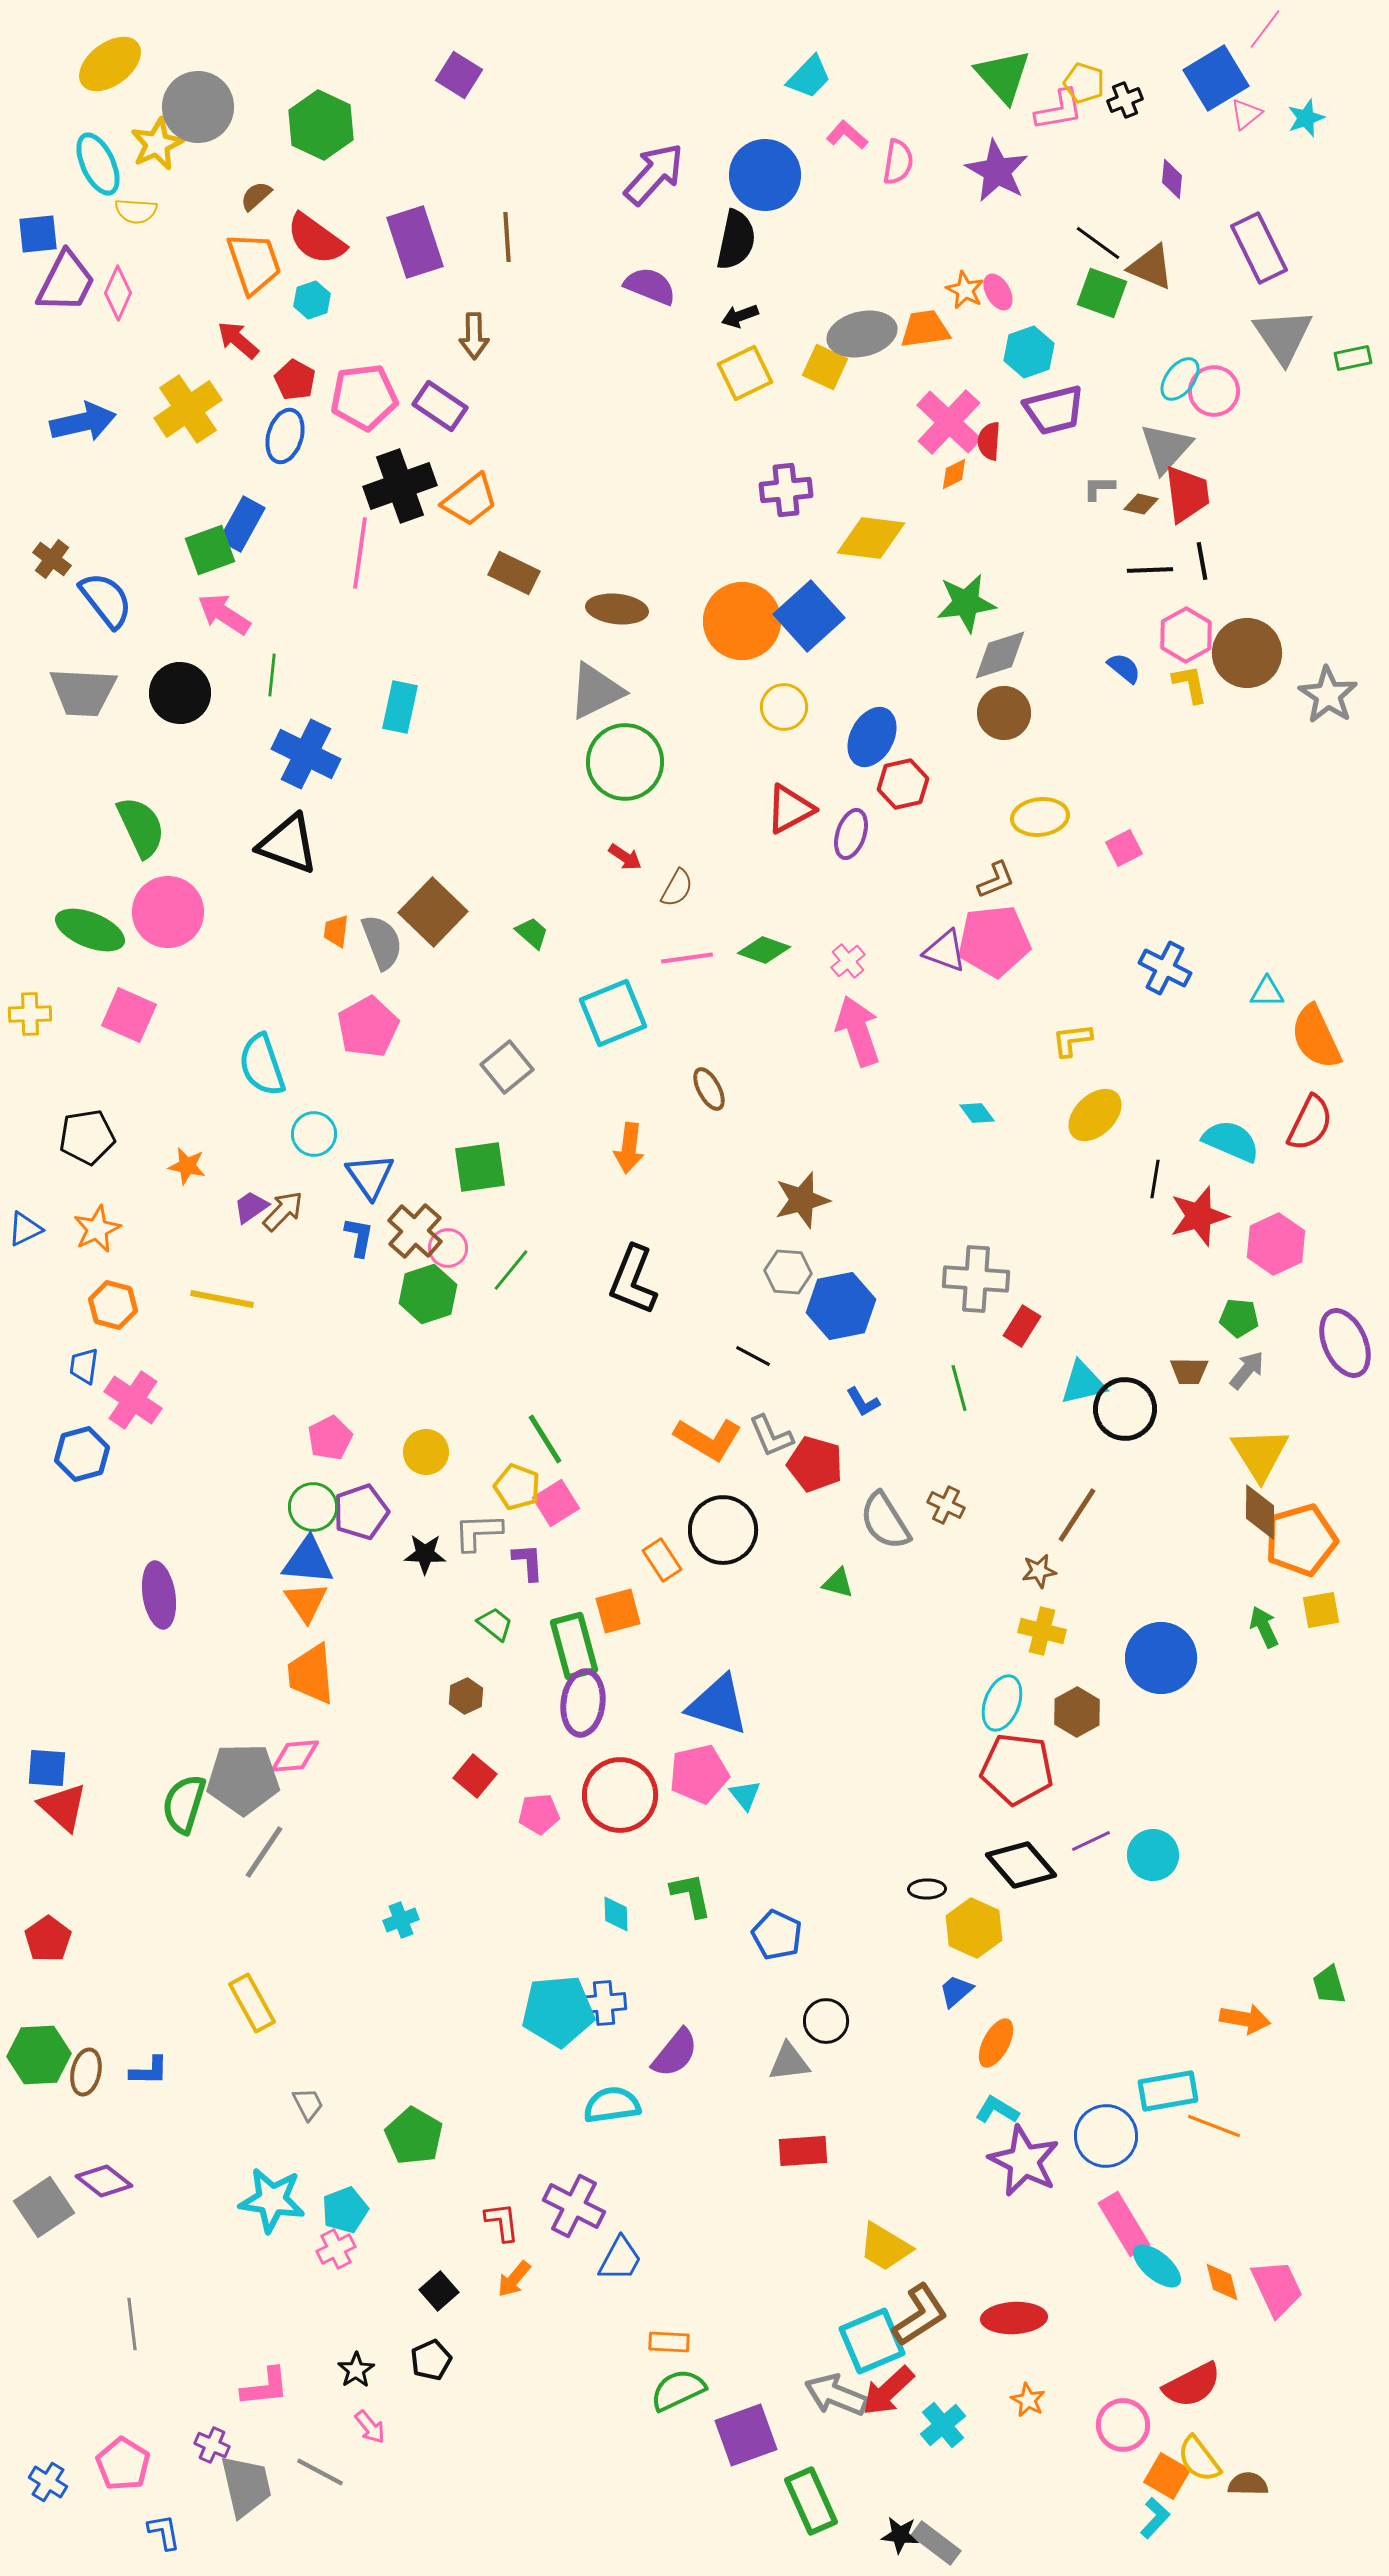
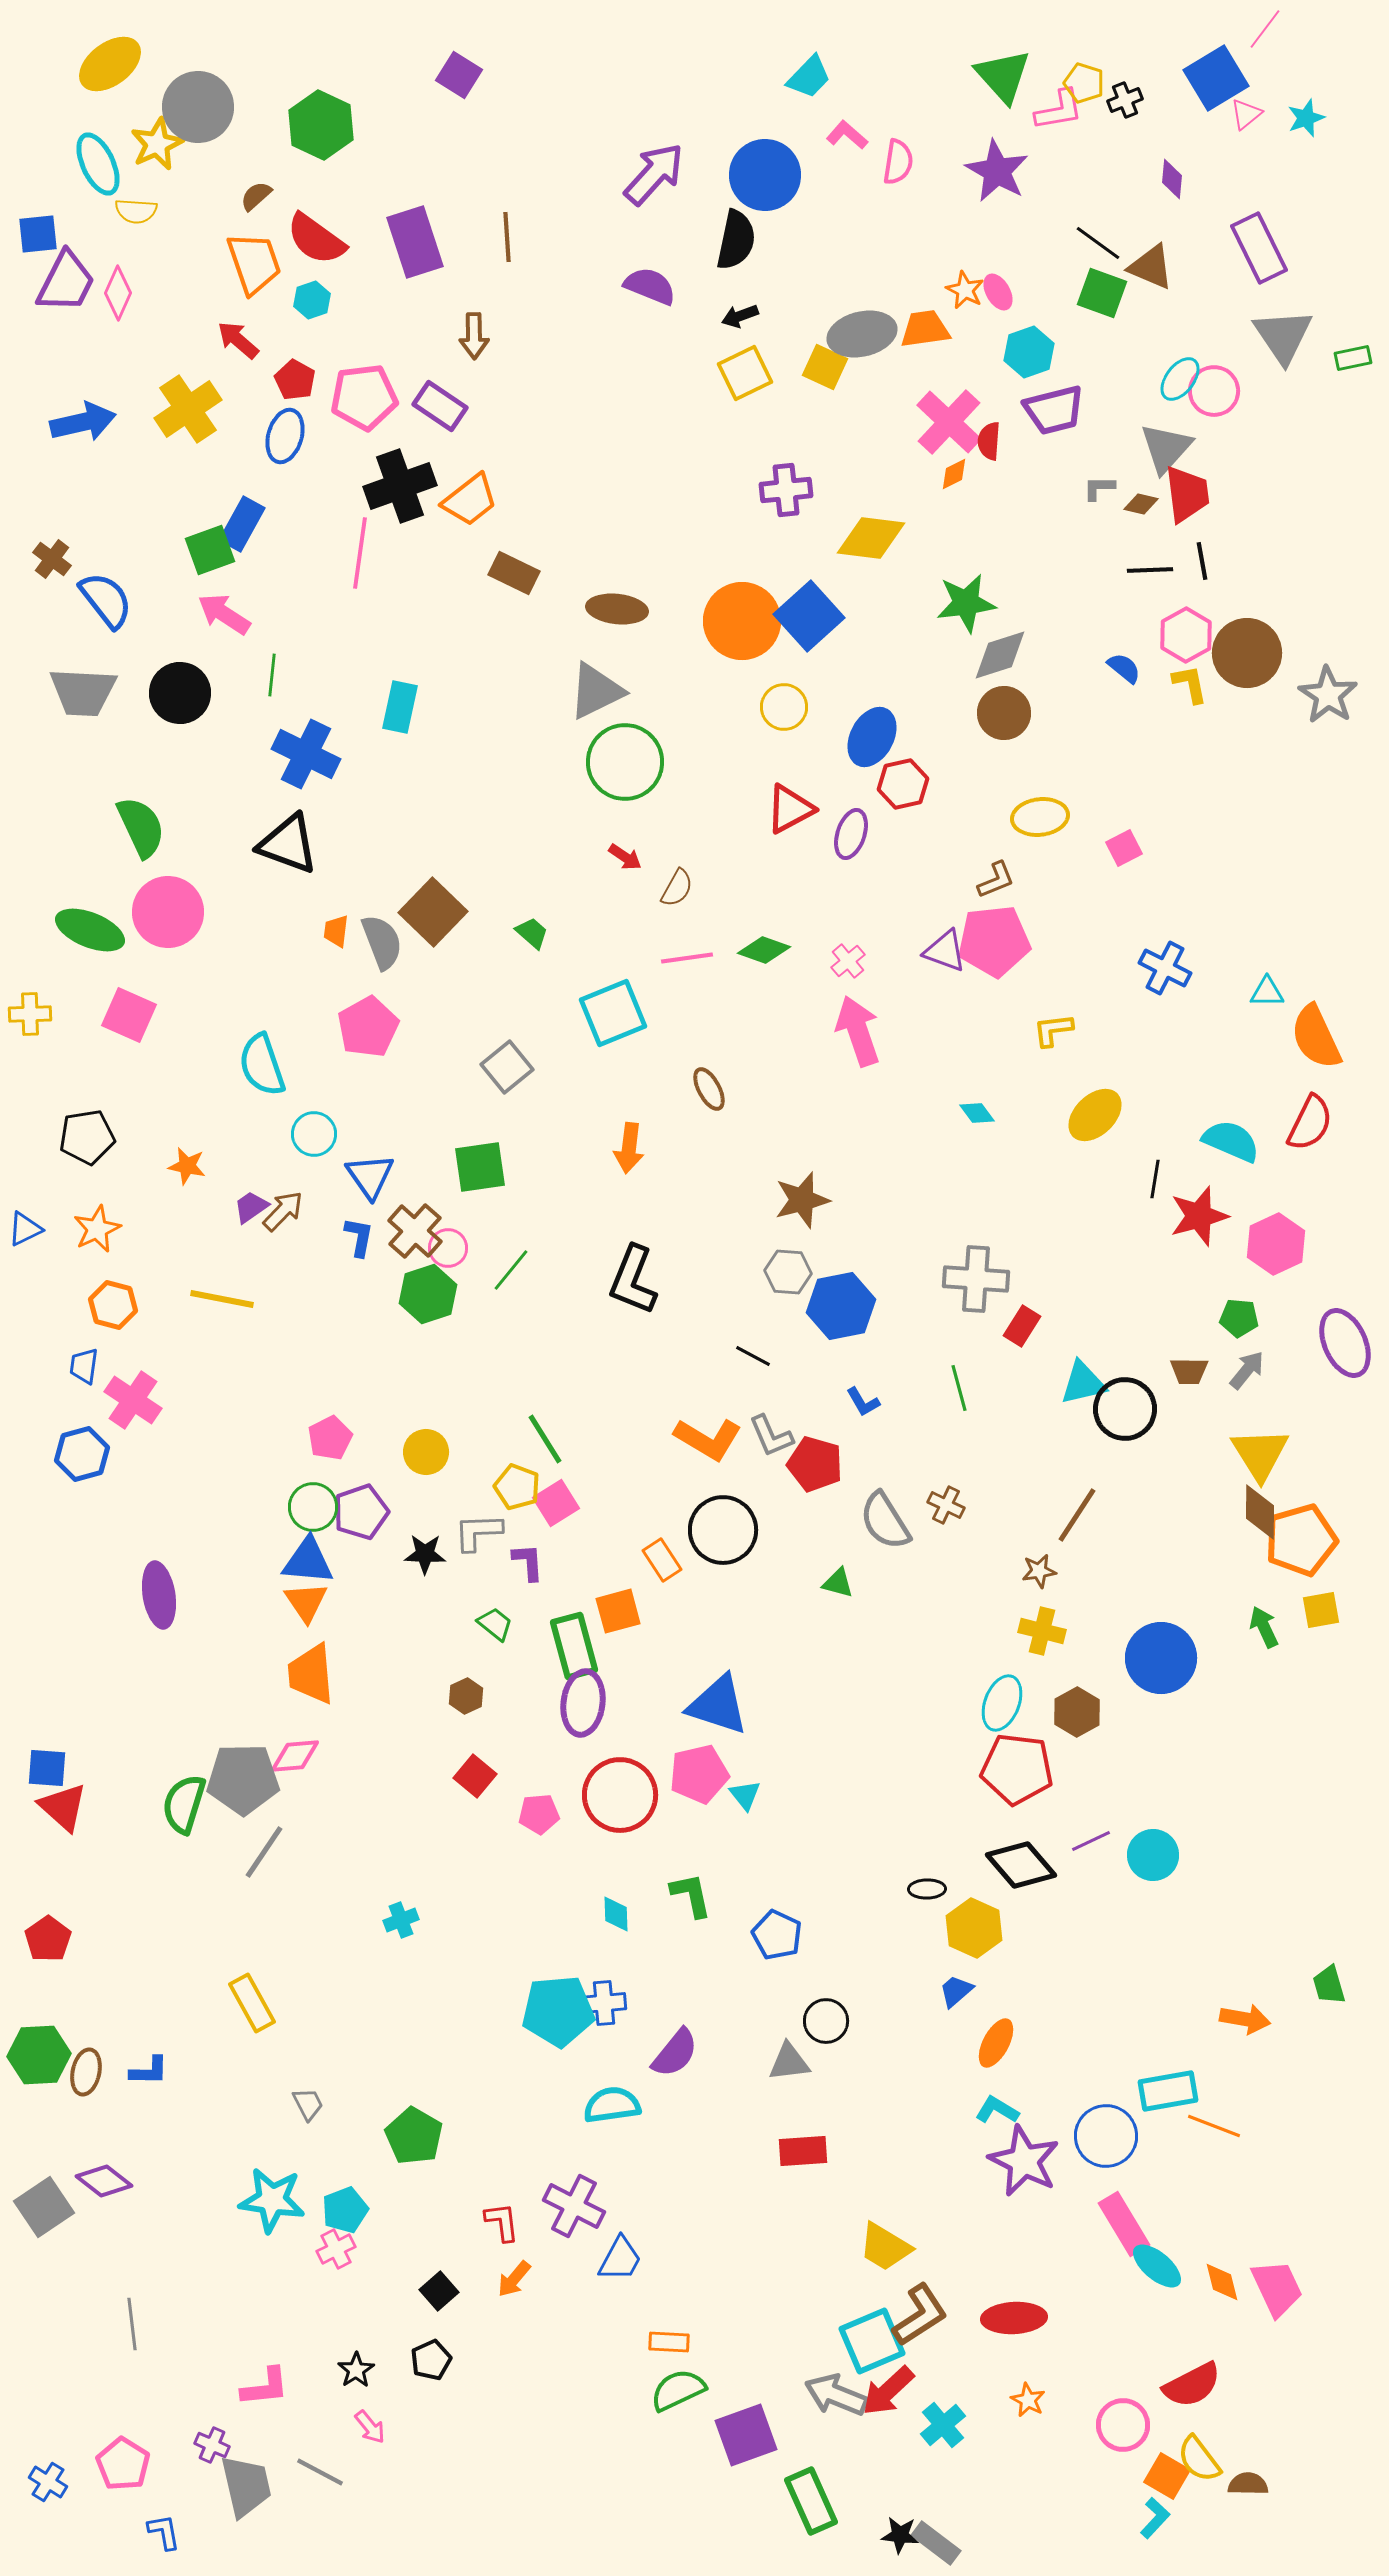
yellow L-shape at (1072, 1040): moved 19 px left, 10 px up
